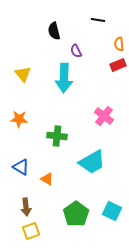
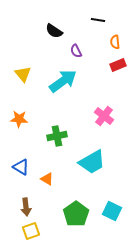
black semicircle: rotated 42 degrees counterclockwise
orange semicircle: moved 4 px left, 2 px up
cyan arrow: moved 1 px left, 3 px down; rotated 128 degrees counterclockwise
green cross: rotated 18 degrees counterclockwise
